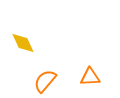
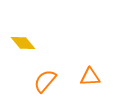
yellow diamond: rotated 15 degrees counterclockwise
